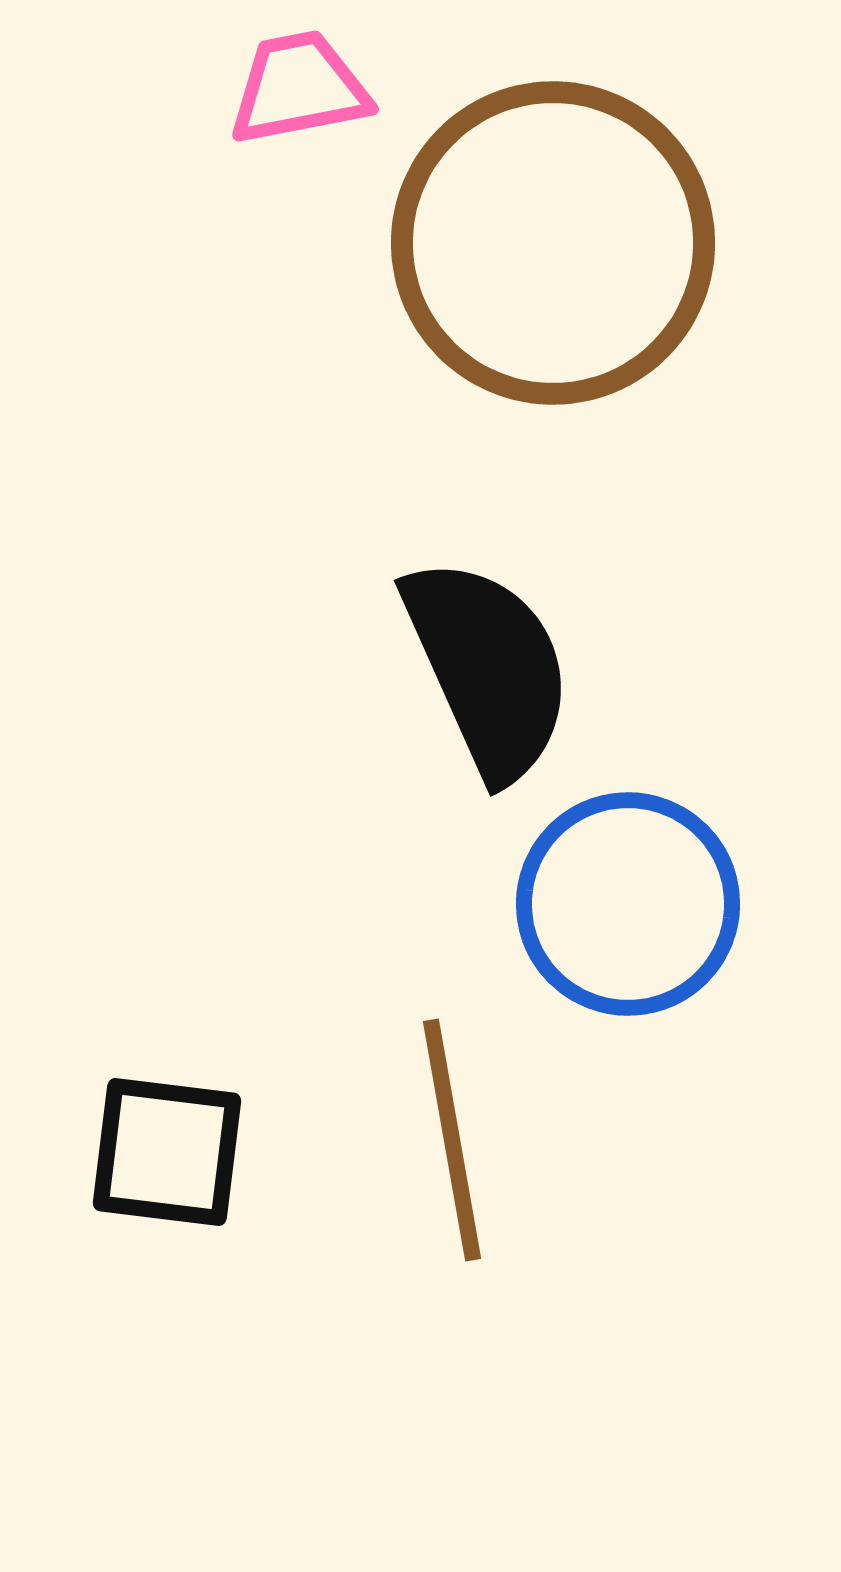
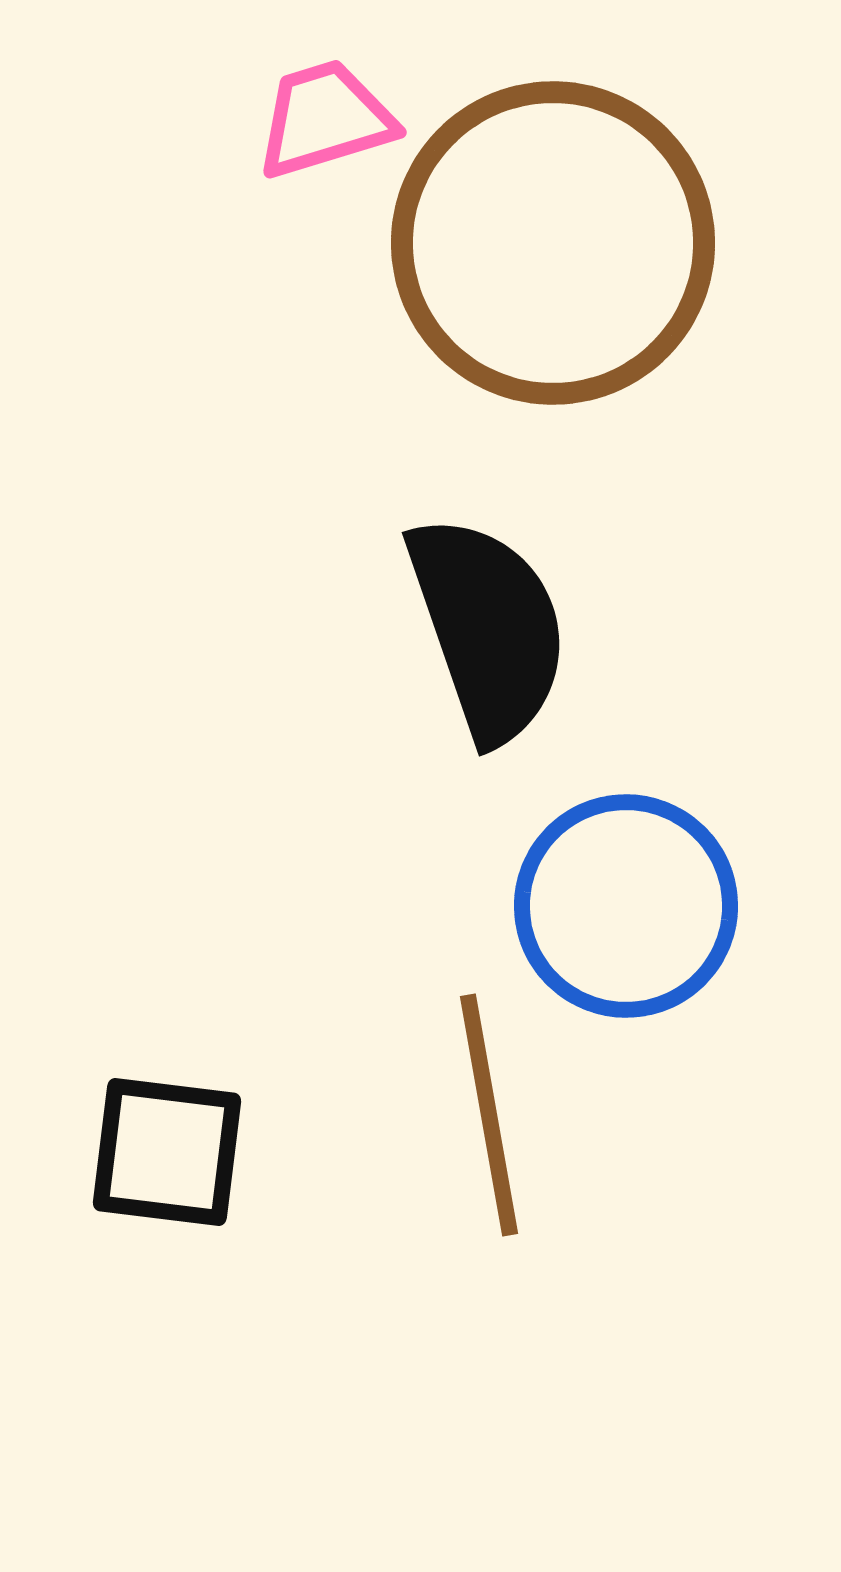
pink trapezoid: moved 26 px right, 31 px down; rotated 6 degrees counterclockwise
black semicircle: moved 40 px up; rotated 5 degrees clockwise
blue circle: moved 2 px left, 2 px down
brown line: moved 37 px right, 25 px up
